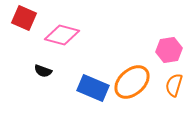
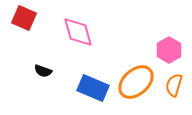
pink diamond: moved 16 px right, 3 px up; rotated 60 degrees clockwise
pink hexagon: rotated 20 degrees counterclockwise
orange ellipse: moved 4 px right
